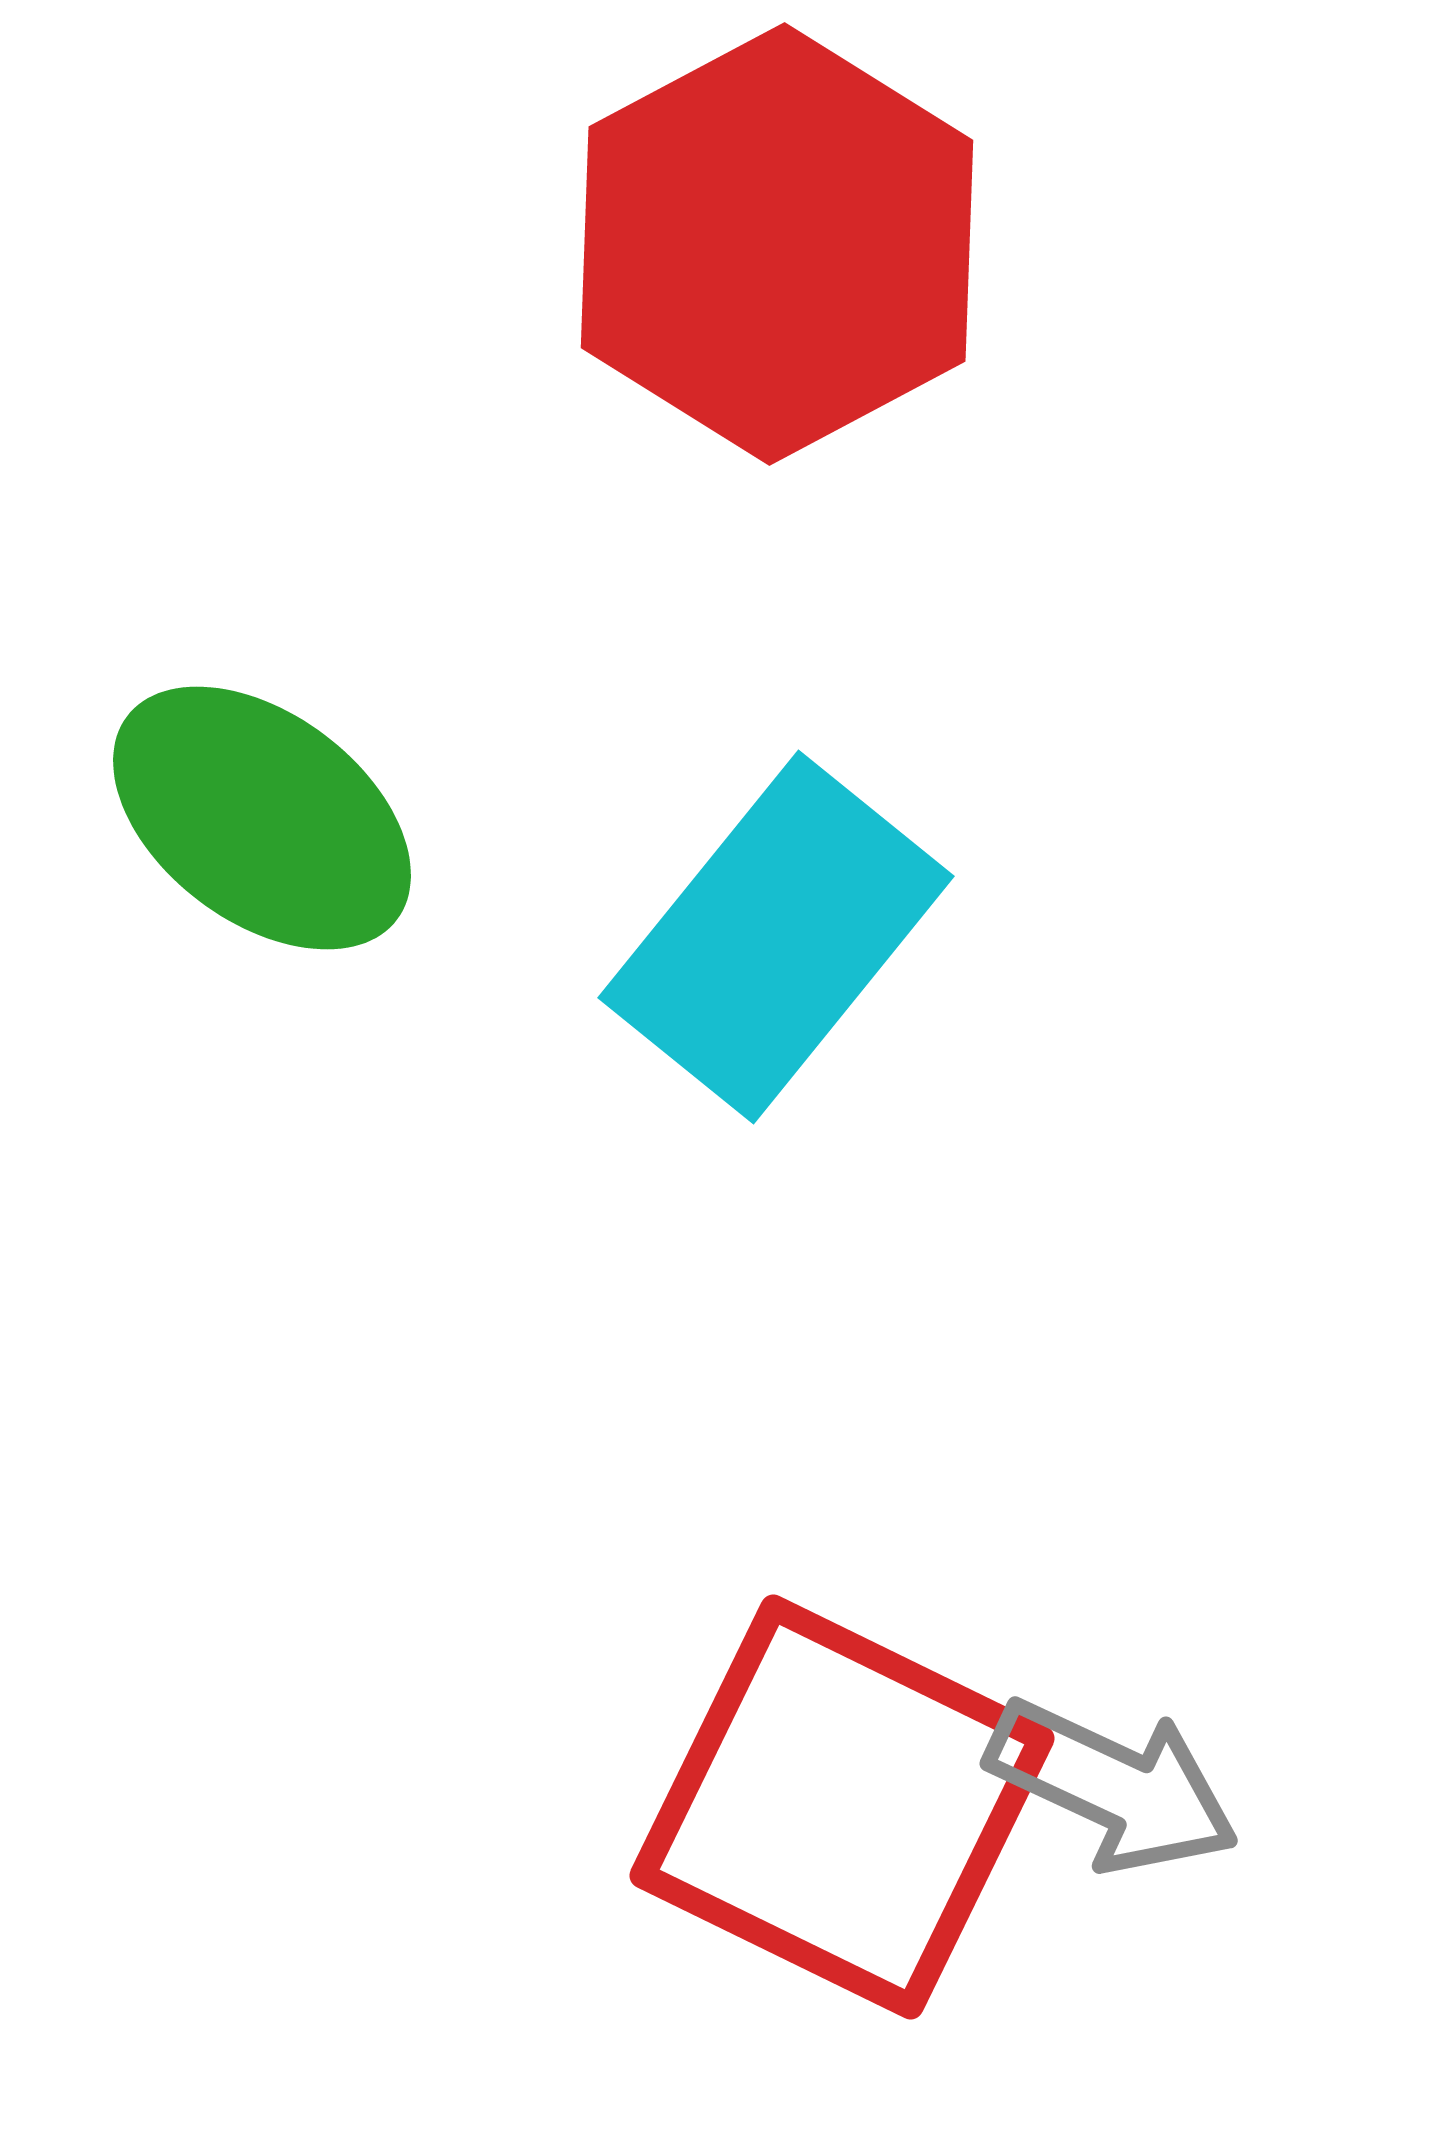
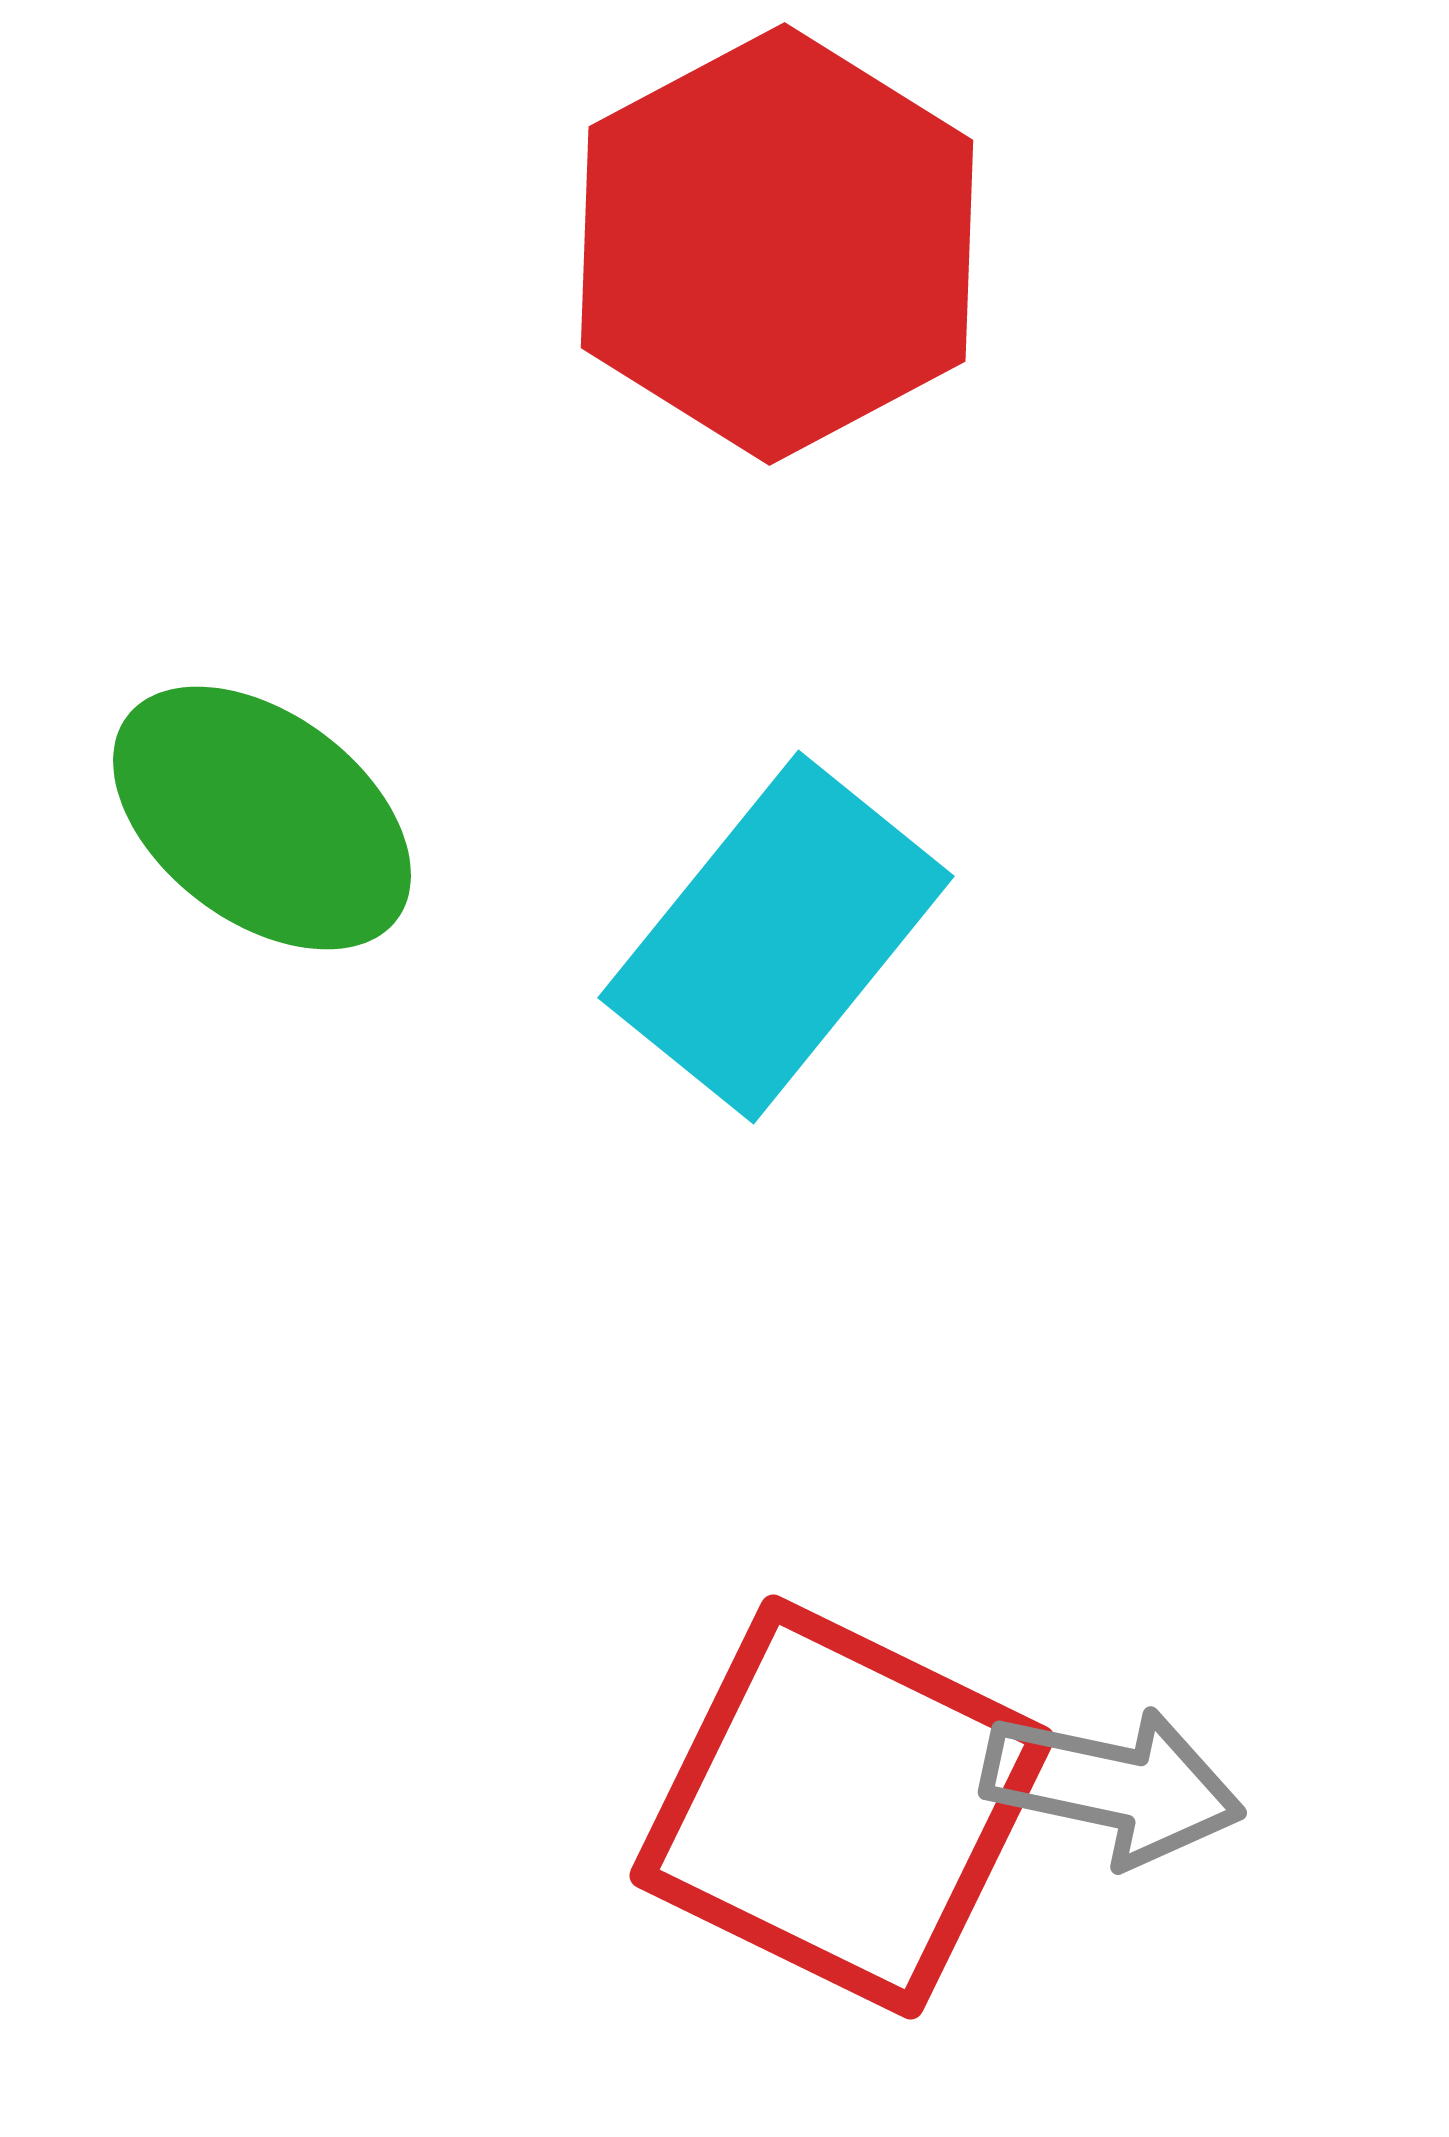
gray arrow: rotated 13 degrees counterclockwise
